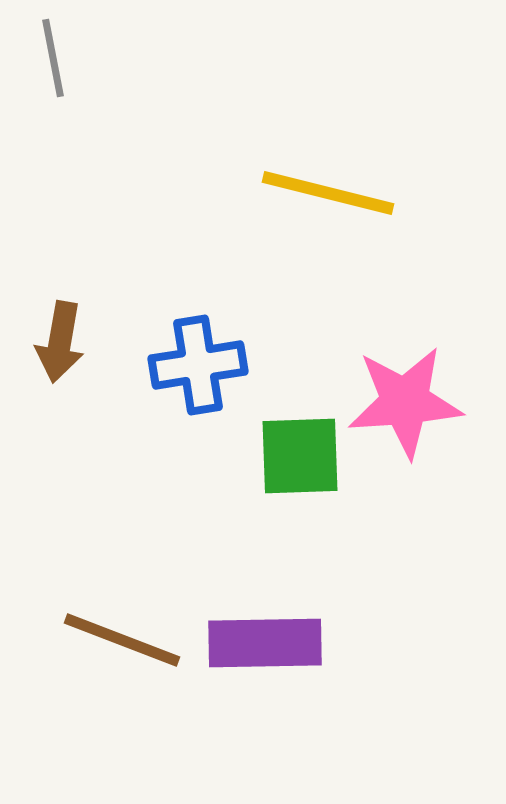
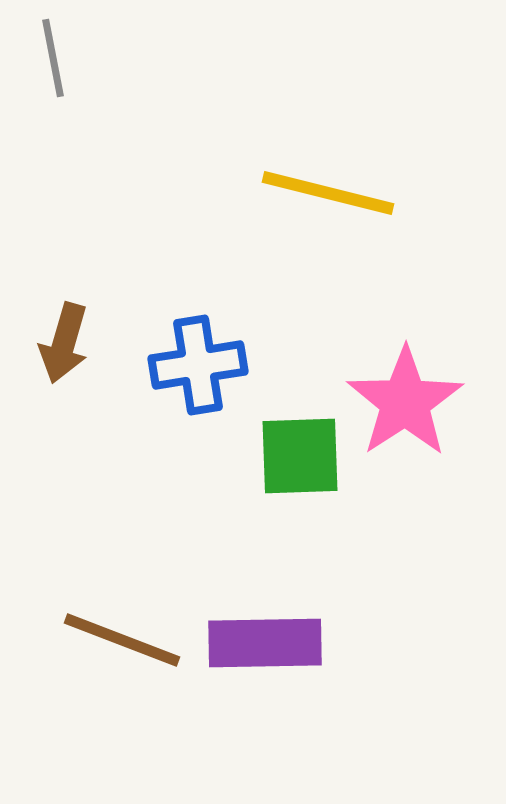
brown arrow: moved 4 px right, 1 px down; rotated 6 degrees clockwise
pink star: rotated 29 degrees counterclockwise
